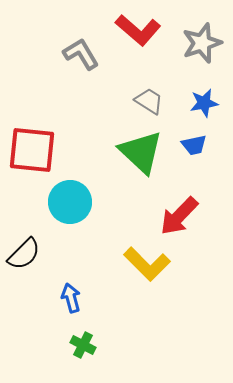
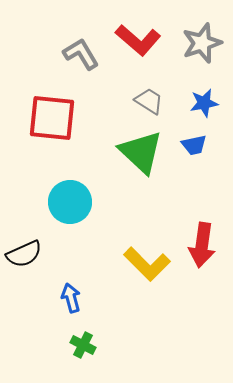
red L-shape: moved 10 px down
red square: moved 20 px right, 32 px up
red arrow: moved 23 px right, 29 px down; rotated 36 degrees counterclockwise
black semicircle: rotated 21 degrees clockwise
